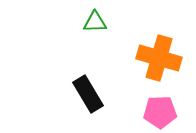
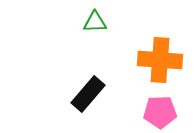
orange cross: moved 1 px right, 2 px down; rotated 12 degrees counterclockwise
black rectangle: rotated 72 degrees clockwise
